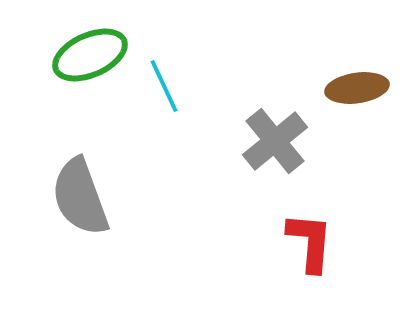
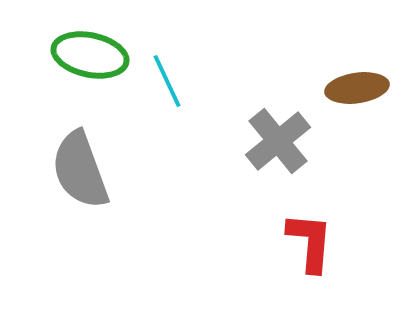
green ellipse: rotated 36 degrees clockwise
cyan line: moved 3 px right, 5 px up
gray cross: moved 3 px right
gray semicircle: moved 27 px up
